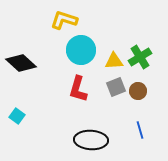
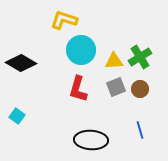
black diamond: rotated 12 degrees counterclockwise
brown circle: moved 2 px right, 2 px up
